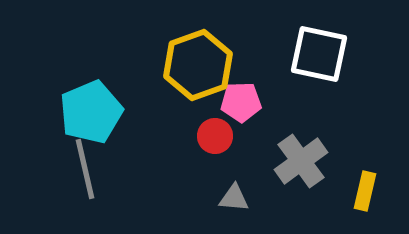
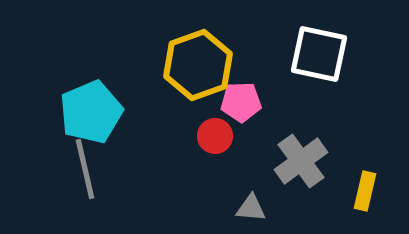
gray triangle: moved 17 px right, 10 px down
